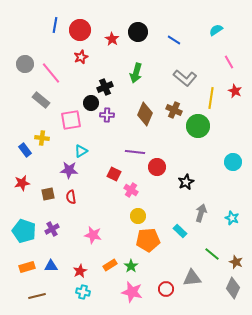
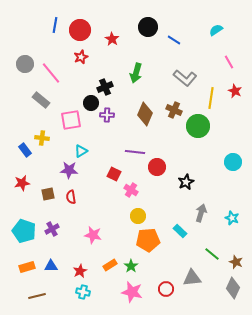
black circle at (138, 32): moved 10 px right, 5 px up
